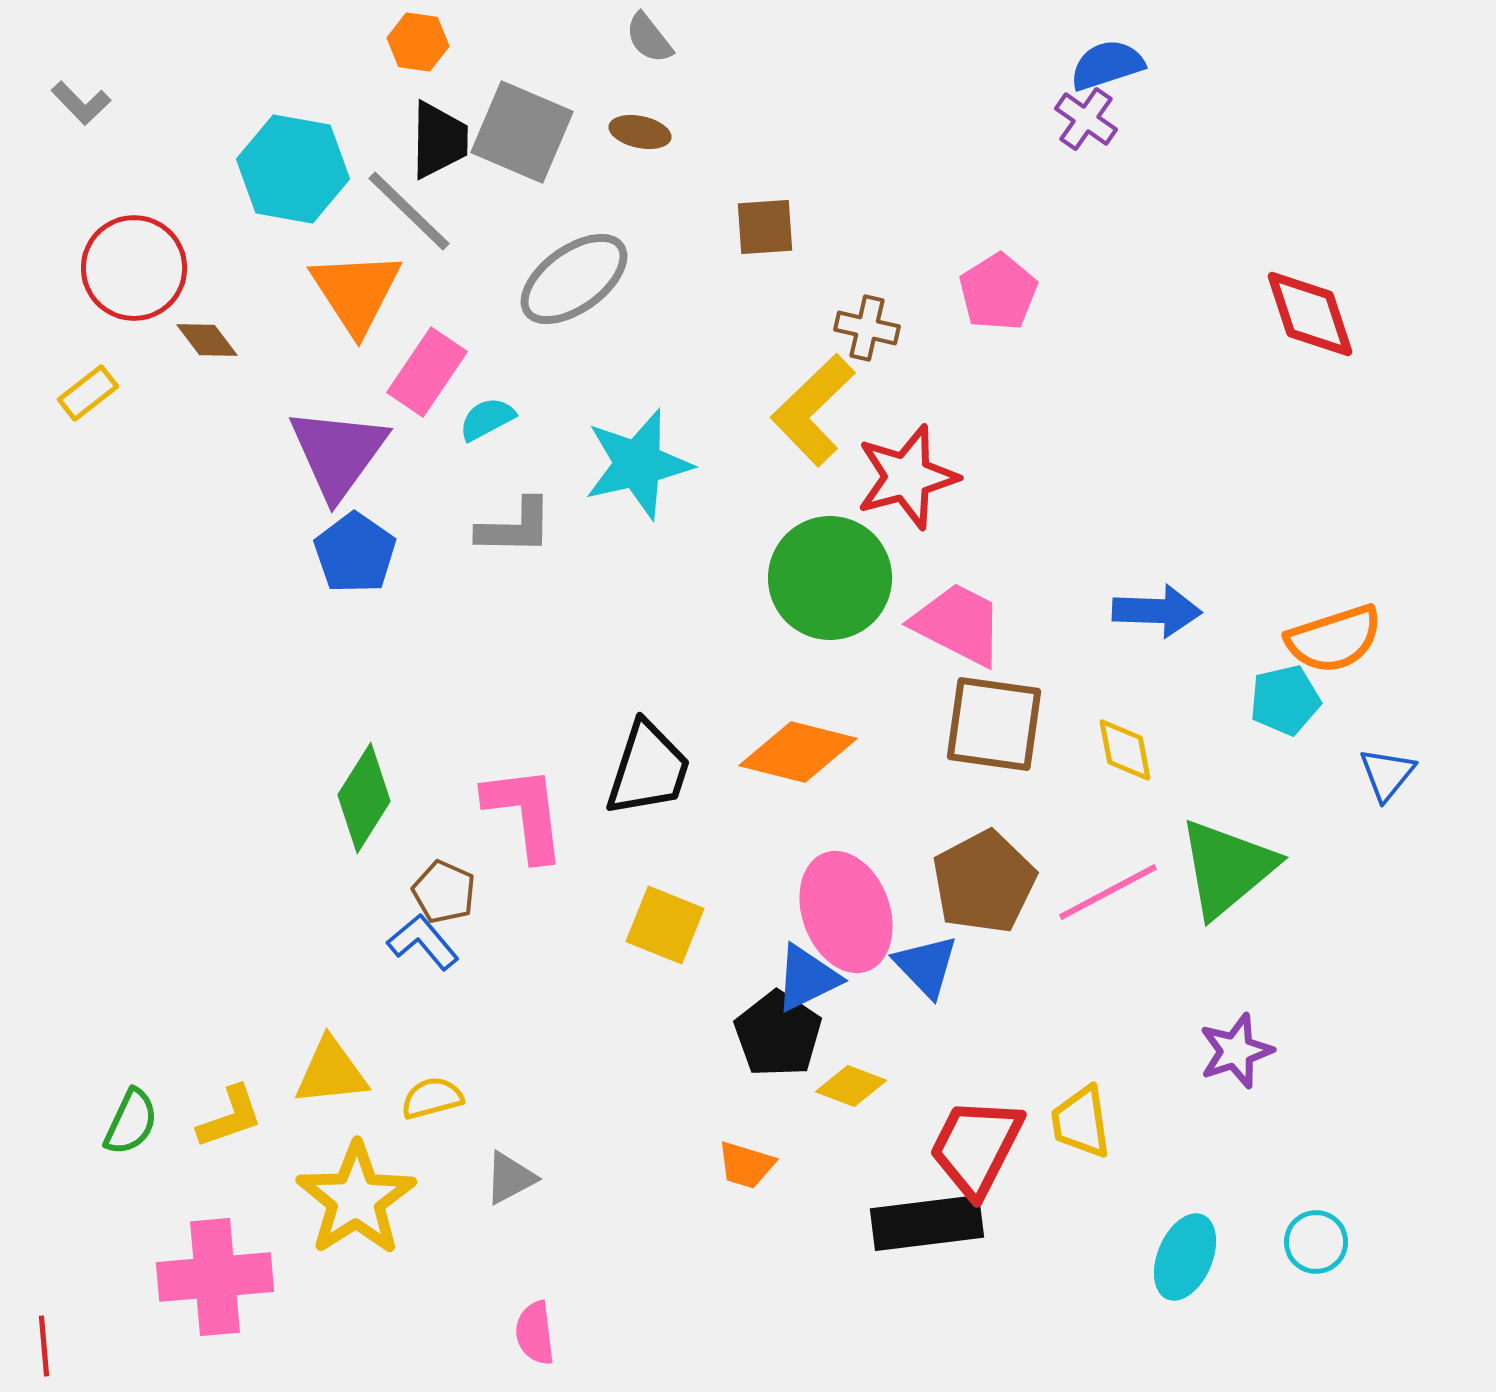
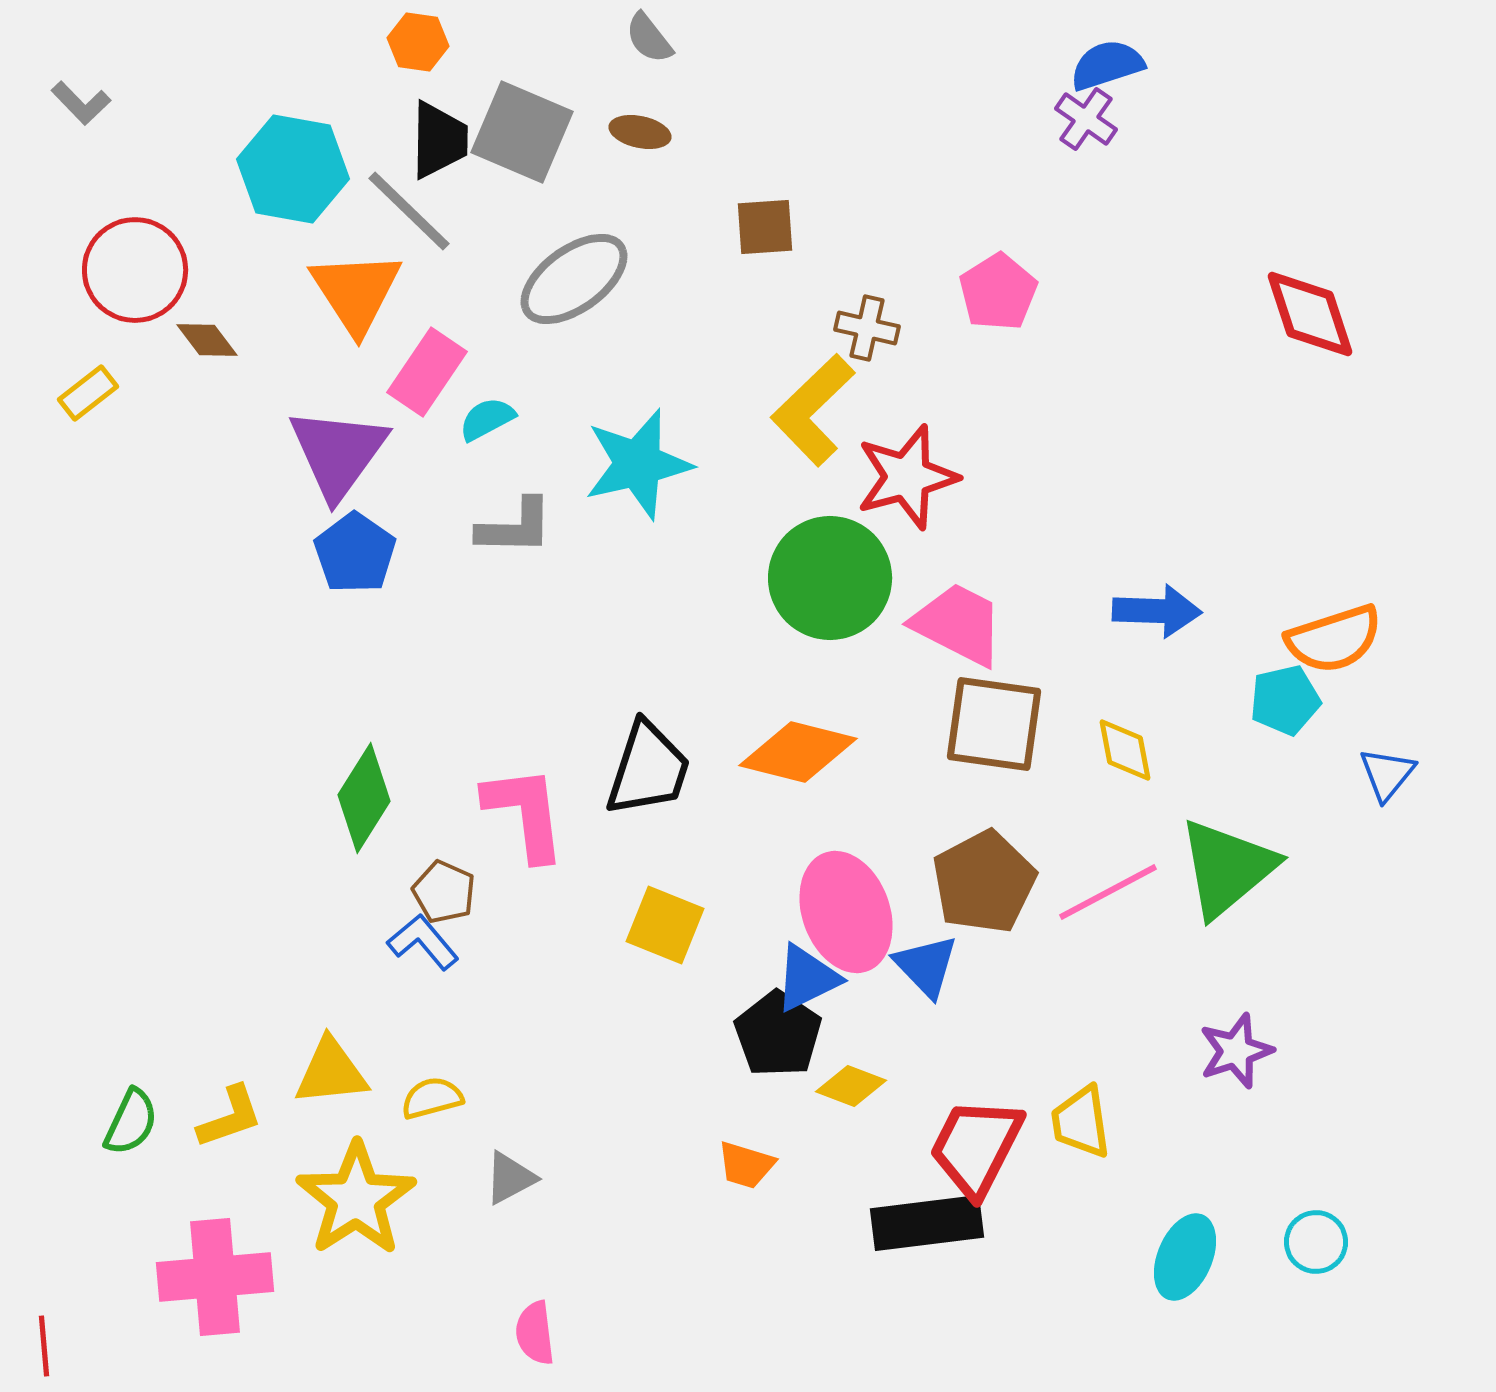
red circle at (134, 268): moved 1 px right, 2 px down
